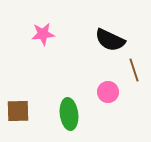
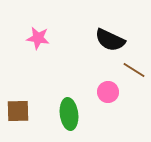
pink star: moved 5 px left, 4 px down; rotated 15 degrees clockwise
brown line: rotated 40 degrees counterclockwise
